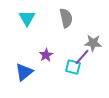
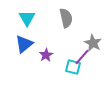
gray star: rotated 24 degrees clockwise
blue triangle: moved 28 px up
